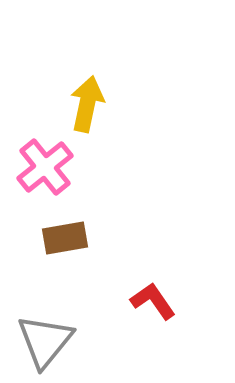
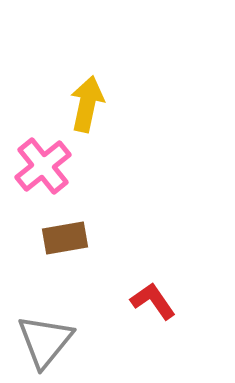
pink cross: moved 2 px left, 1 px up
